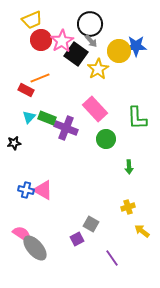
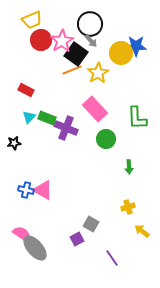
yellow circle: moved 2 px right, 2 px down
yellow star: moved 4 px down
orange line: moved 32 px right, 8 px up
